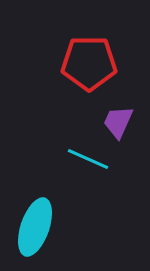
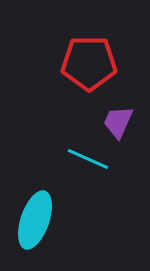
cyan ellipse: moved 7 px up
